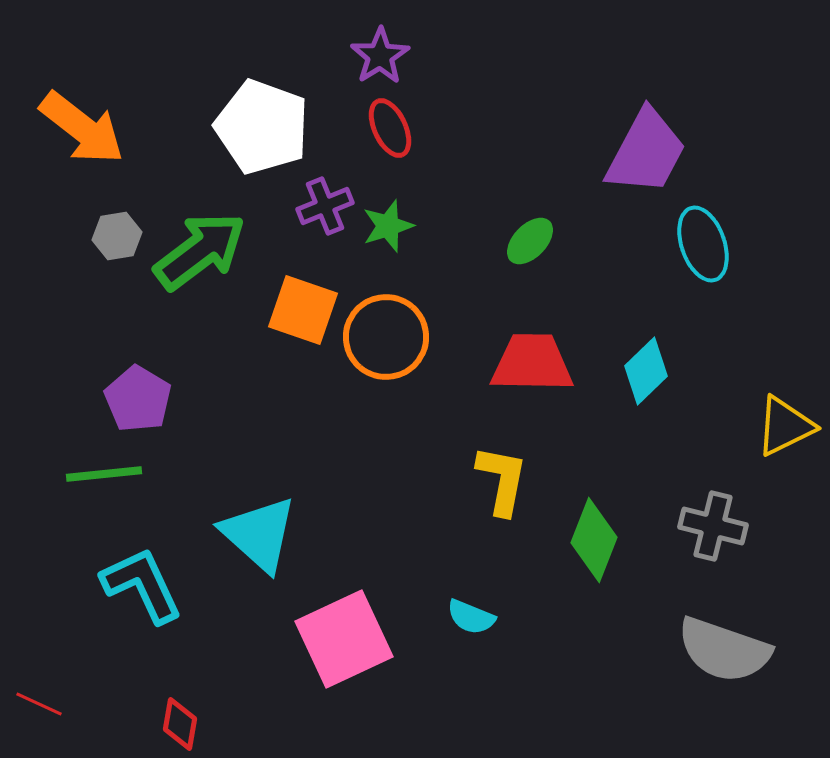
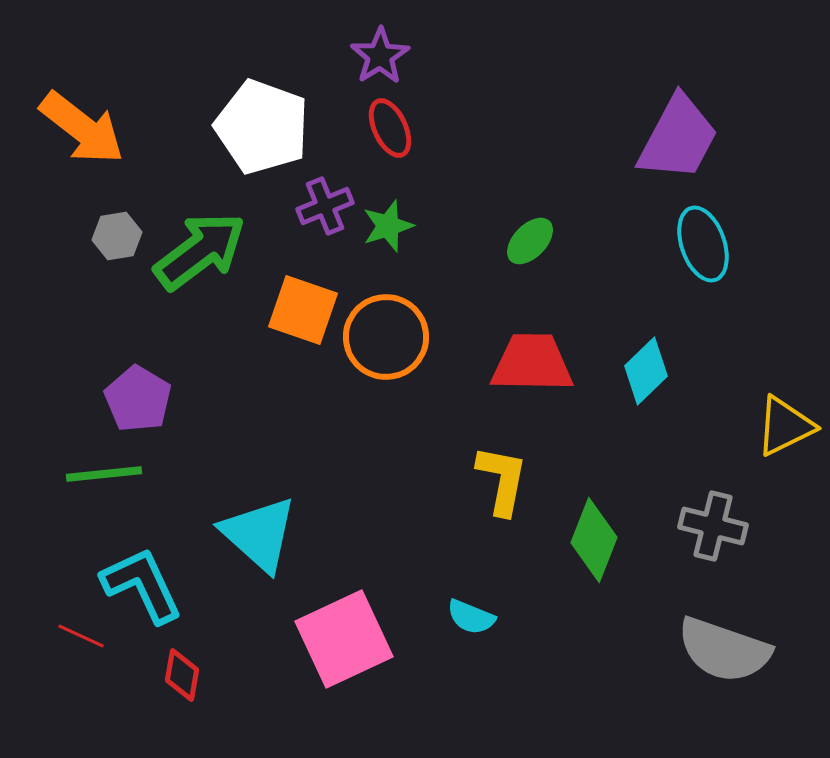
purple trapezoid: moved 32 px right, 14 px up
red line: moved 42 px right, 68 px up
red diamond: moved 2 px right, 49 px up
